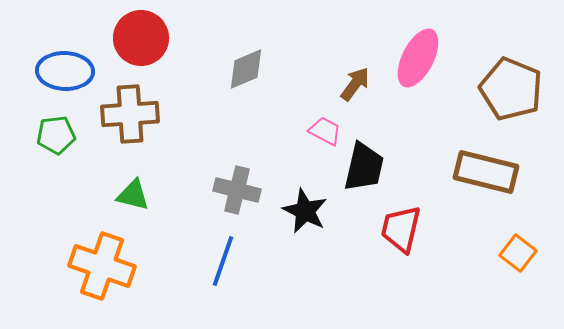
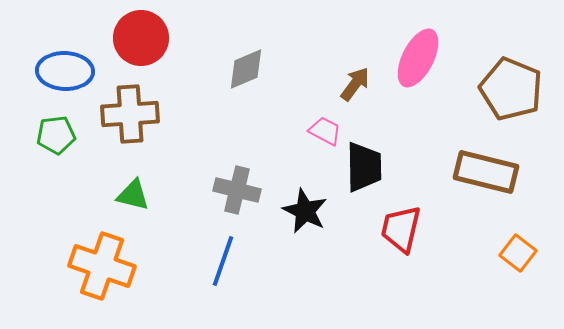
black trapezoid: rotated 14 degrees counterclockwise
